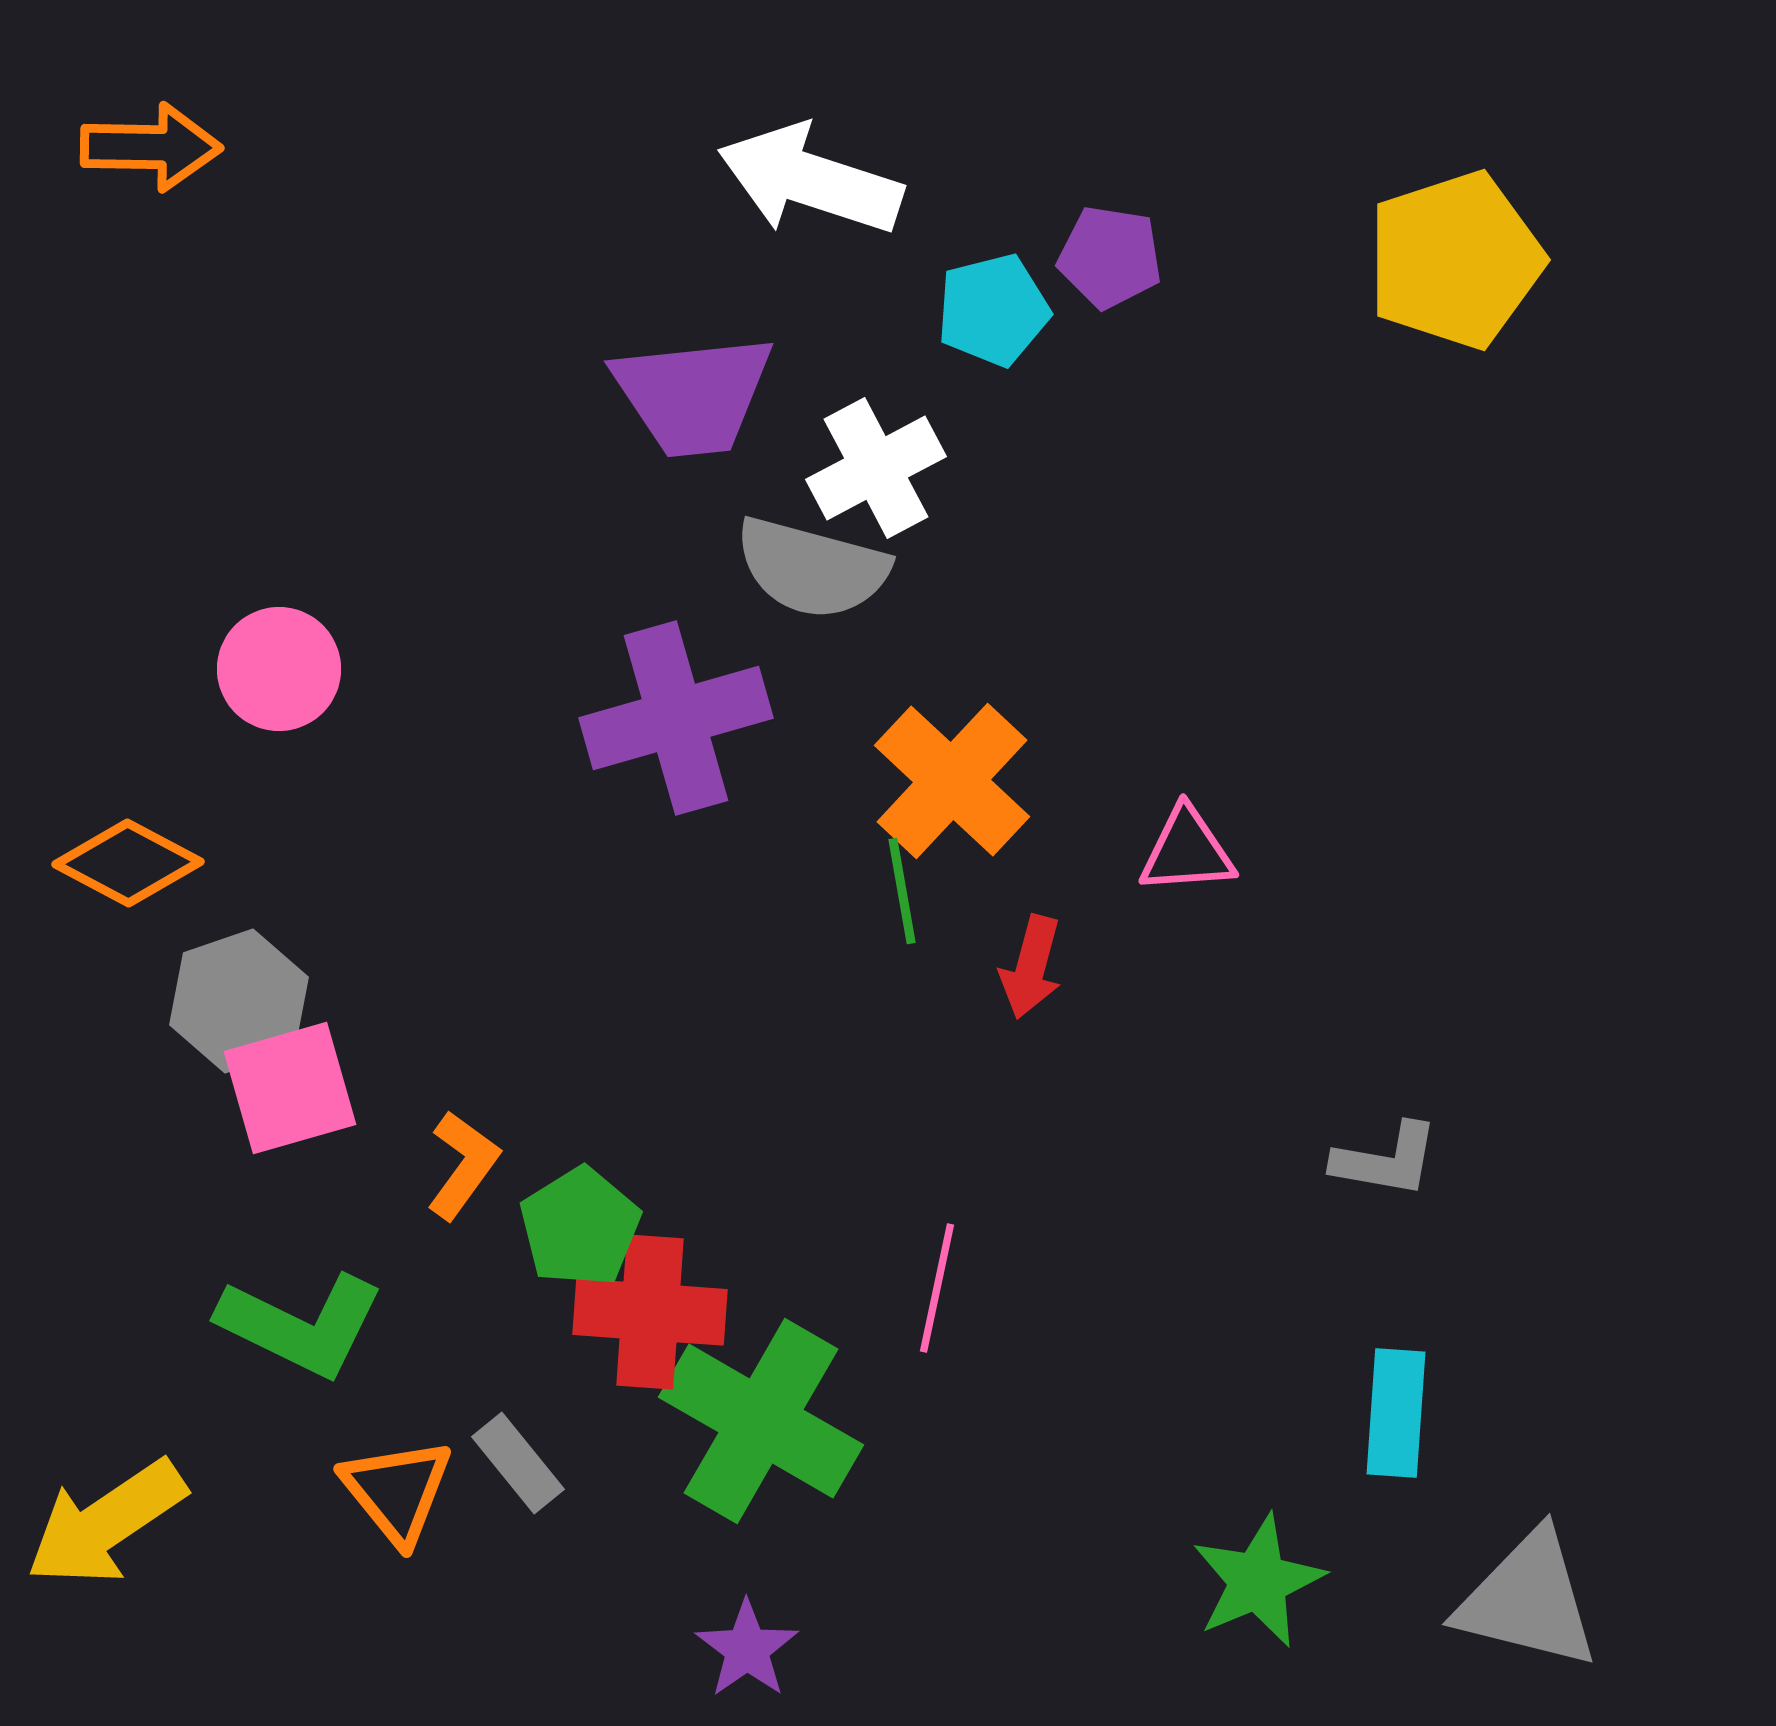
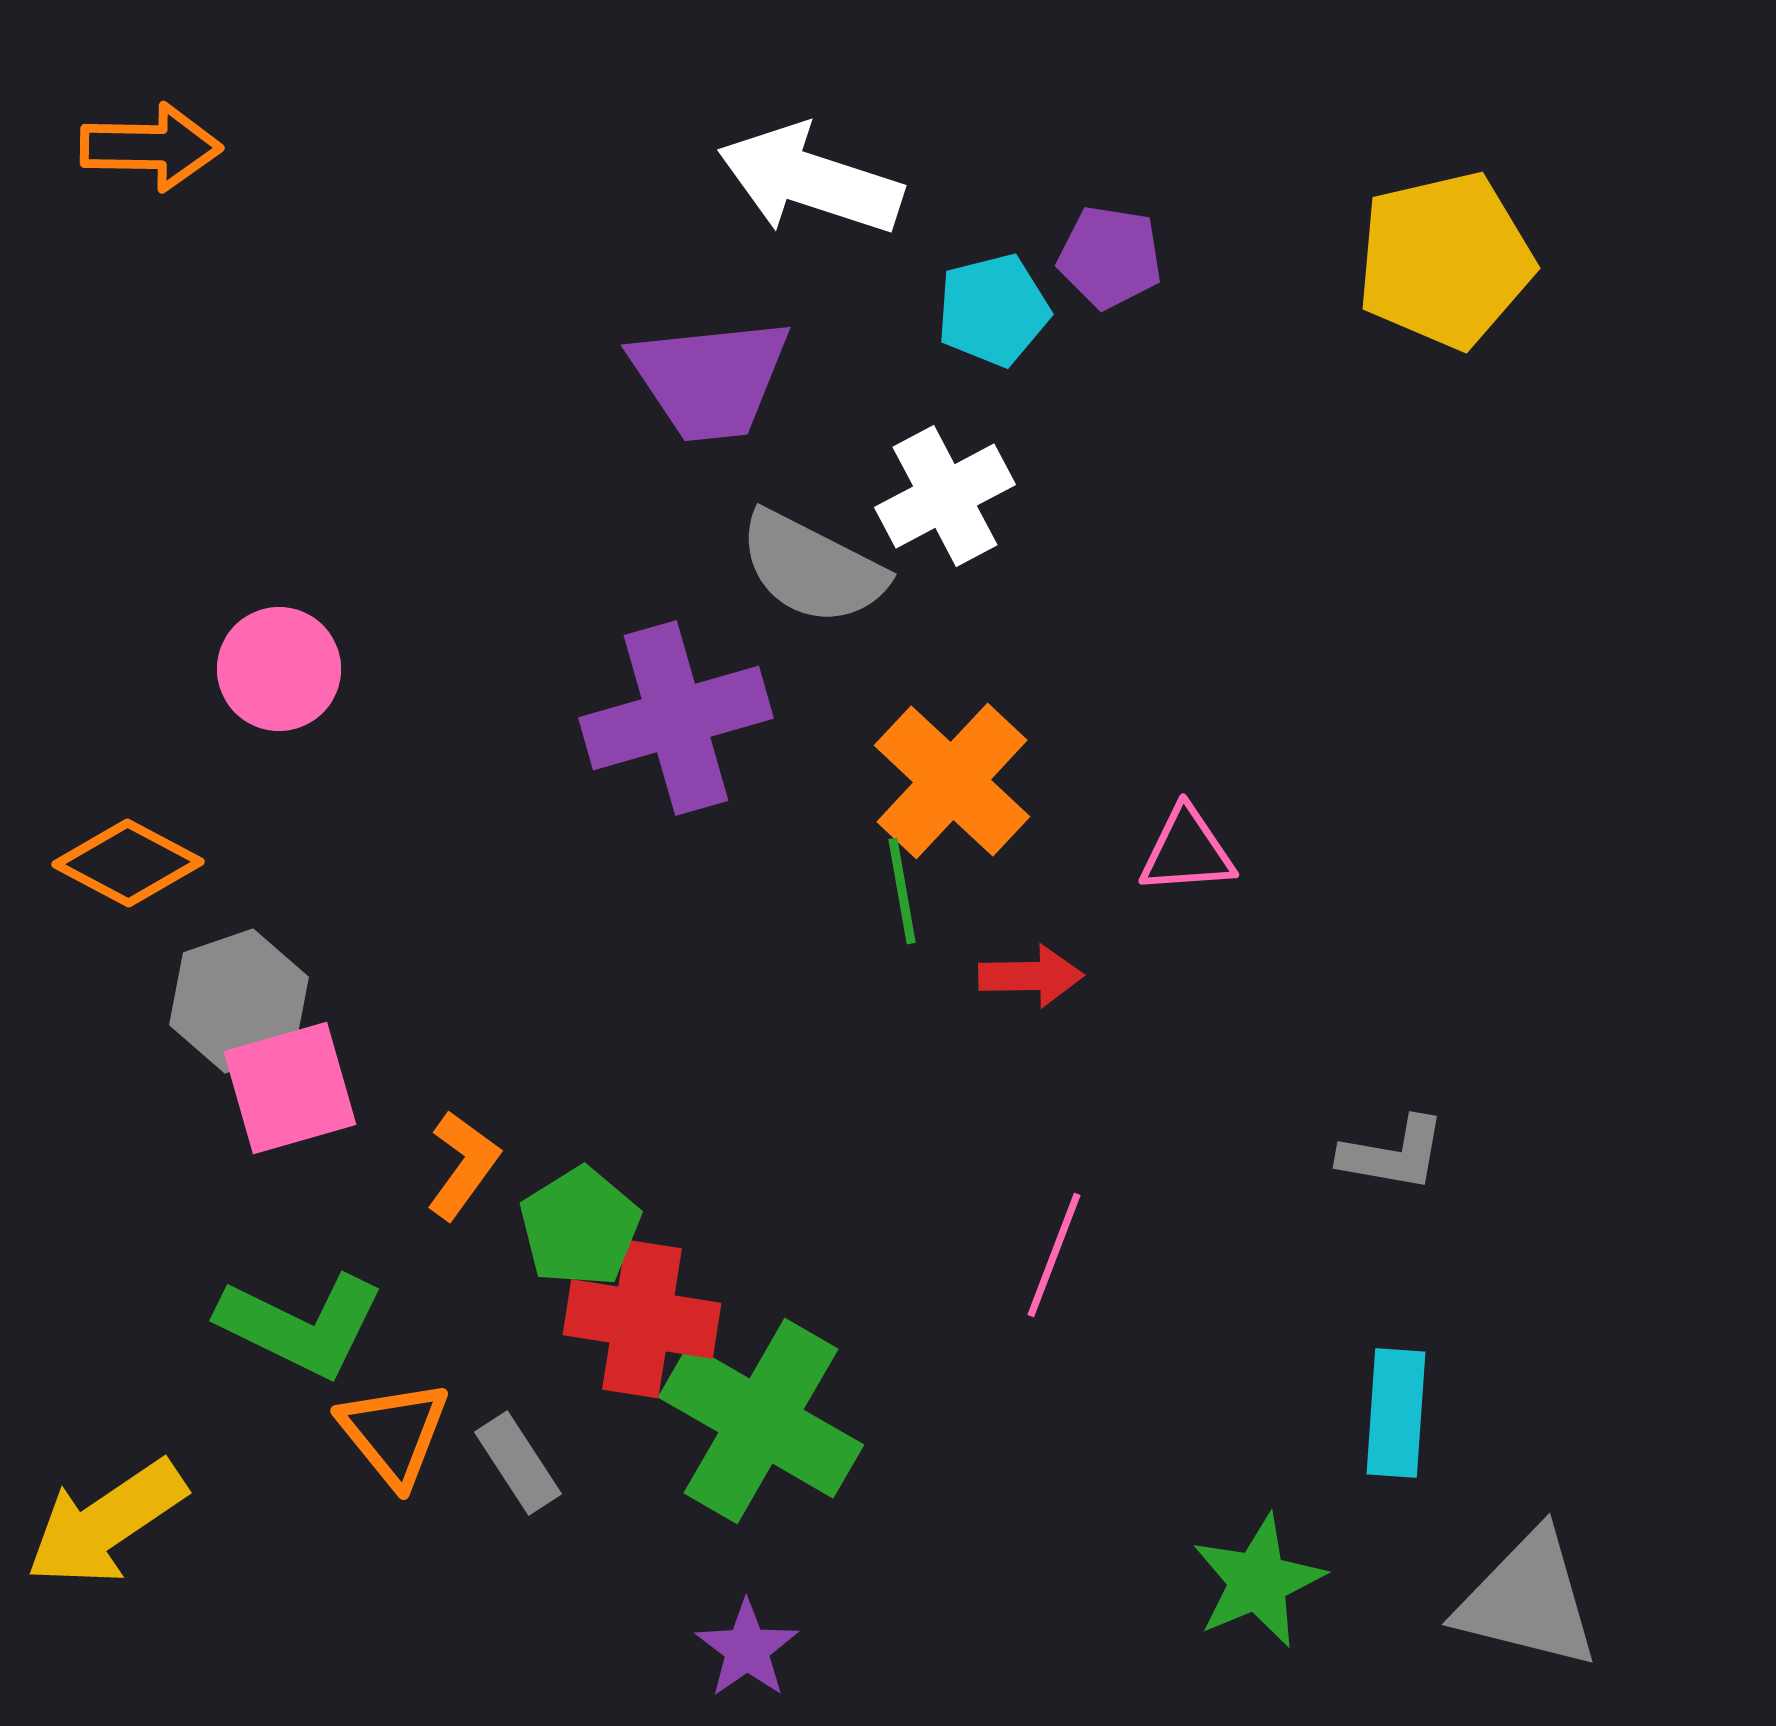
yellow pentagon: moved 10 px left; rotated 5 degrees clockwise
purple trapezoid: moved 17 px right, 16 px up
white cross: moved 69 px right, 28 px down
gray semicircle: rotated 12 degrees clockwise
red arrow: moved 9 px down; rotated 106 degrees counterclockwise
gray L-shape: moved 7 px right, 6 px up
pink line: moved 117 px right, 33 px up; rotated 9 degrees clockwise
red cross: moved 8 px left, 7 px down; rotated 5 degrees clockwise
gray rectangle: rotated 6 degrees clockwise
orange triangle: moved 3 px left, 58 px up
